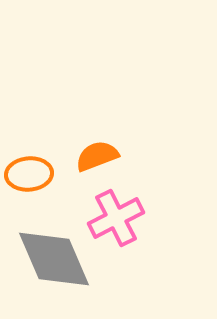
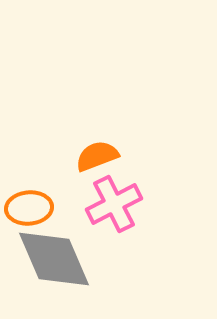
orange ellipse: moved 34 px down
pink cross: moved 2 px left, 14 px up
